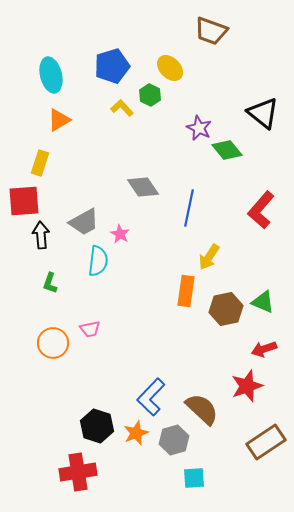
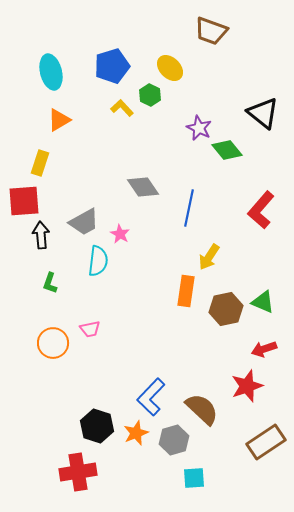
cyan ellipse: moved 3 px up
